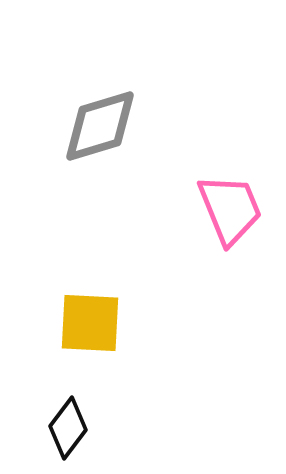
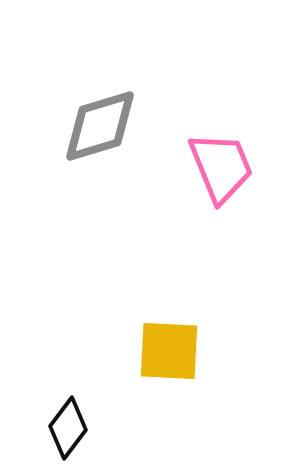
pink trapezoid: moved 9 px left, 42 px up
yellow square: moved 79 px right, 28 px down
